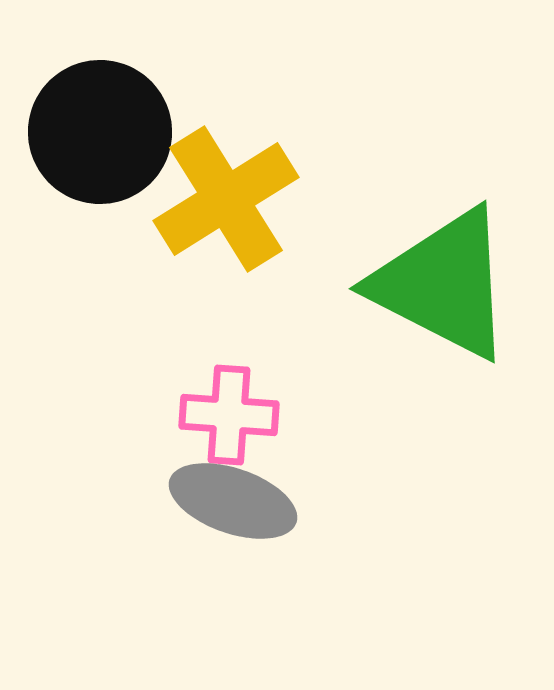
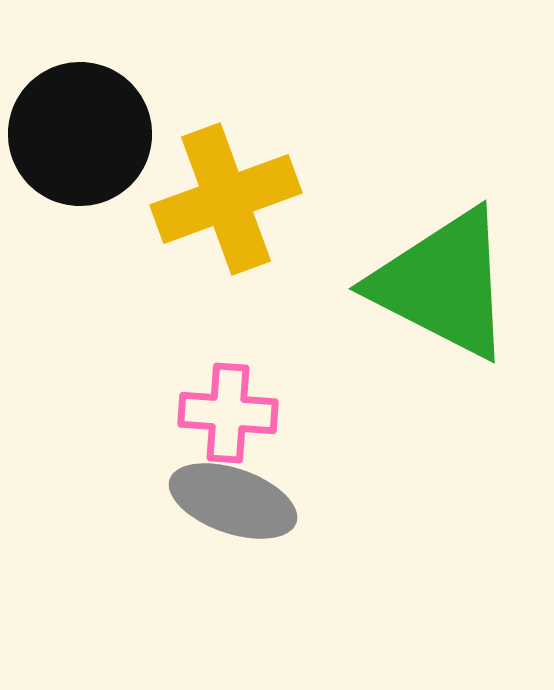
black circle: moved 20 px left, 2 px down
yellow cross: rotated 12 degrees clockwise
pink cross: moved 1 px left, 2 px up
